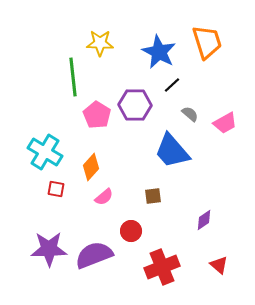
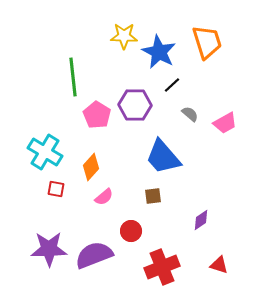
yellow star: moved 24 px right, 7 px up
blue trapezoid: moved 9 px left, 6 px down
purple diamond: moved 3 px left
red triangle: rotated 24 degrees counterclockwise
